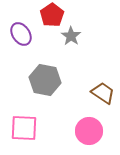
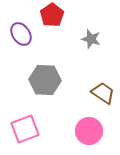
gray star: moved 20 px right, 3 px down; rotated 18 degrees counterclockwise
gray hexagon: rotated 8 degrees counterclockwise
pink square: moved 1 px right, 1 px down; rotated 24 degrees counterclockwise
